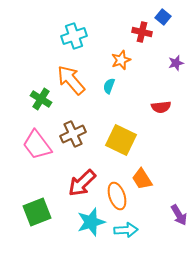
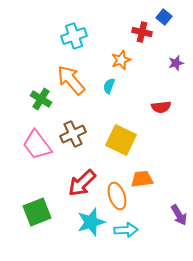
blue square: moved 1 px right
orange trapezoid: rotated 115 degrees clockwise
